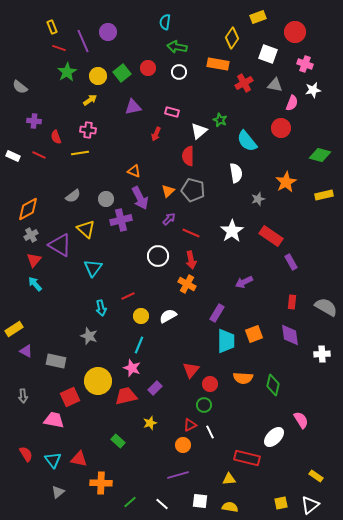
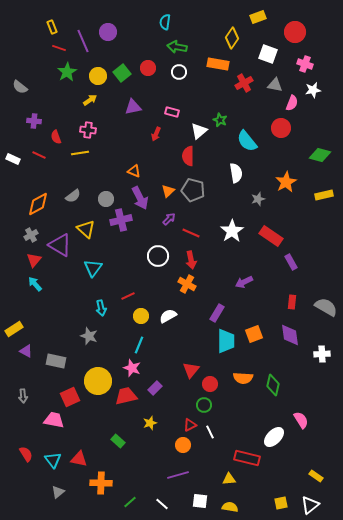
white rectangle at (13, 156): moved 3 px down
orange diamond at (28, 209): moved 10 px right, 5 px up
